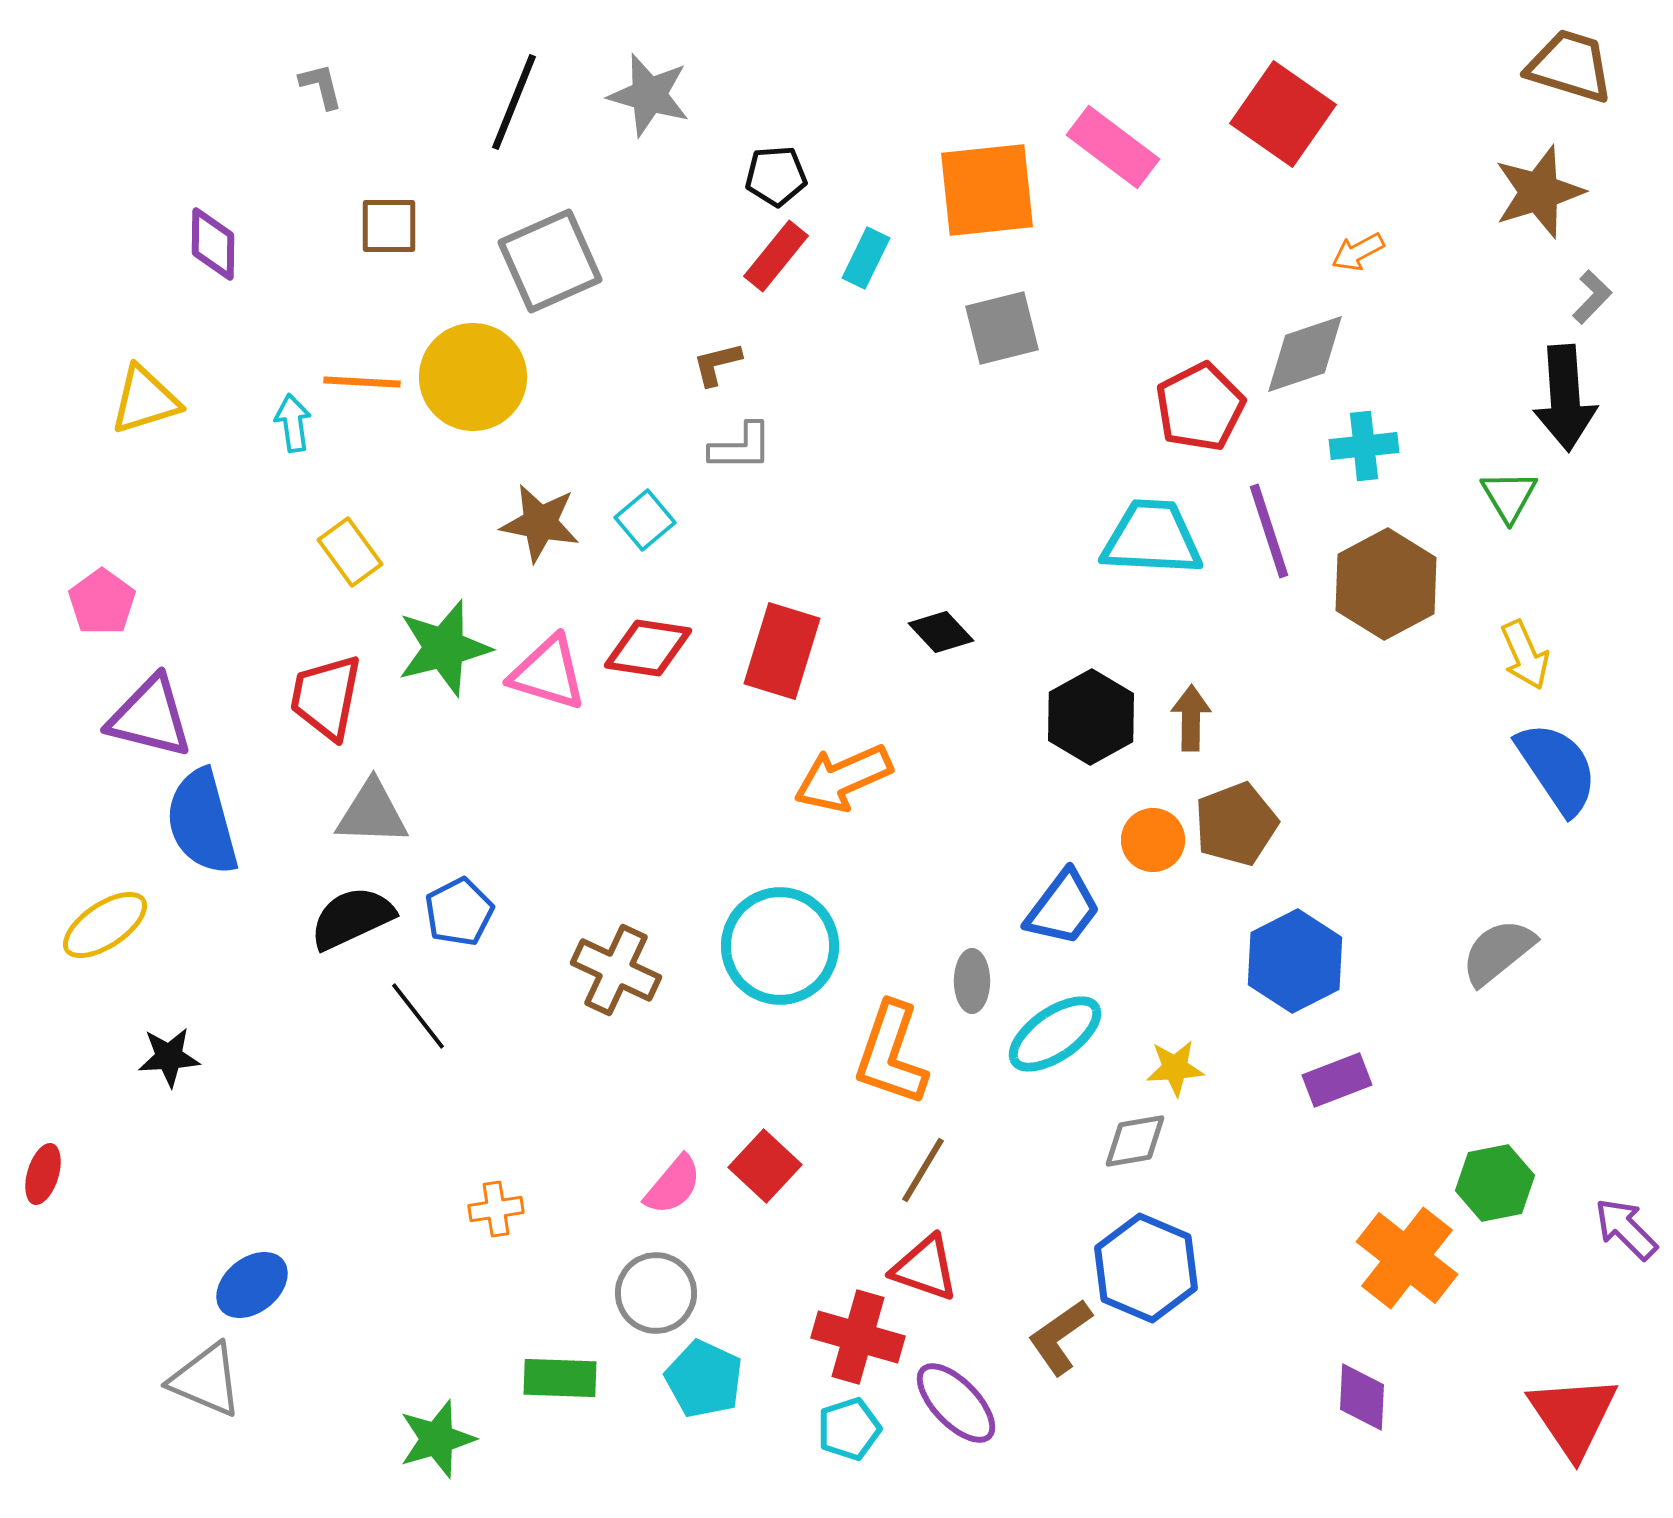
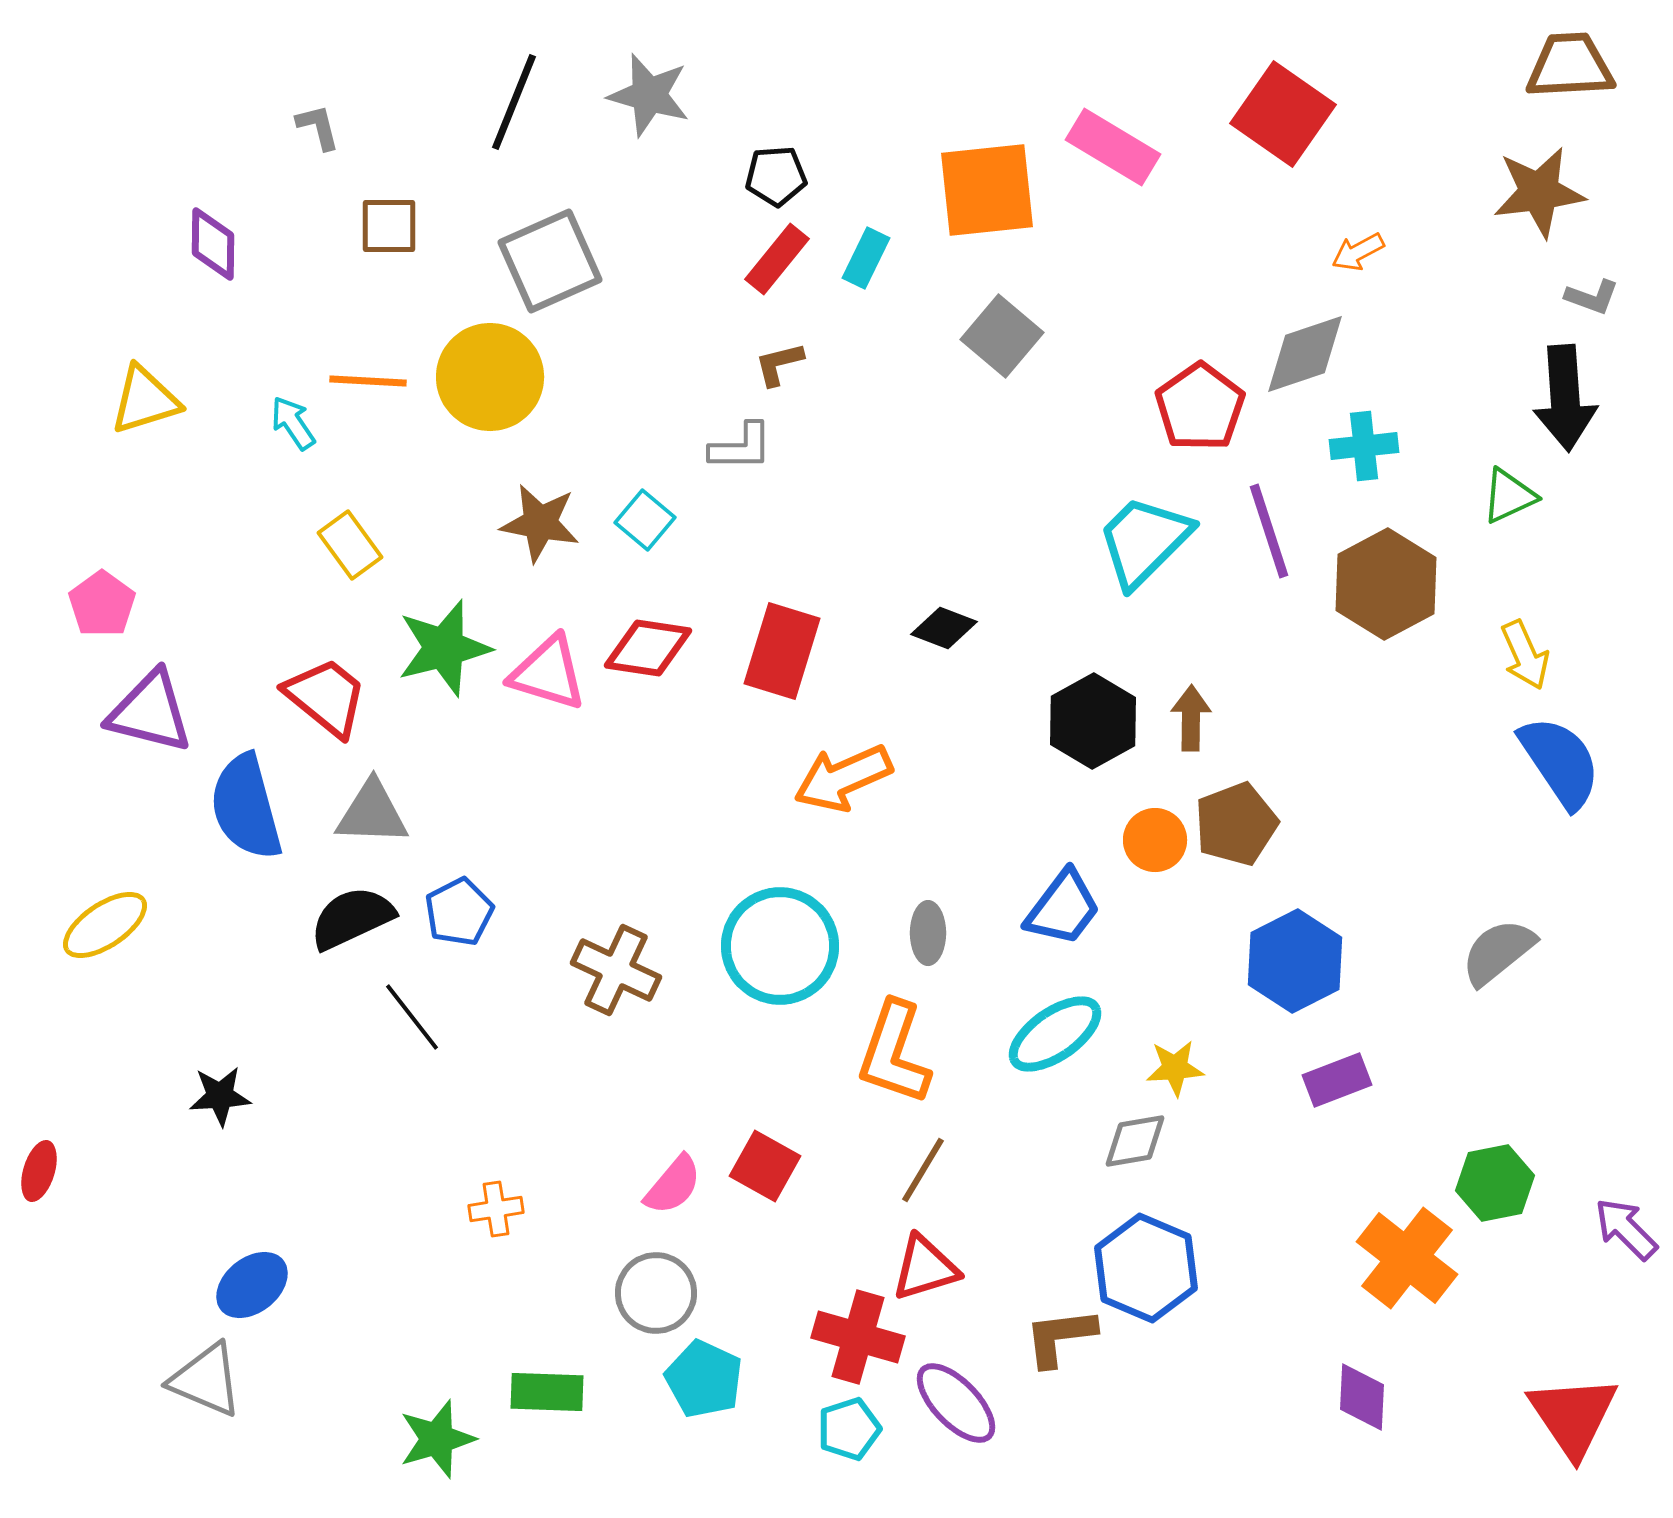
brown trapezoid at (1570, 66): rotated 20 degrees counterclockwise
gray L-shape at (321, 86): moved 3 px left, 41 px down
pink rectangle at (1113, 147): rotated 6 degrees counterclockwise
brown star at (1539, 192): rotated 10 degrees clockwise
red rectangle at (776, 256): moved 1 px right, 3 px down
gray L-shape at (1592, 297): rotated 66 degrees clockwise
gray square at (1002, 328): moved 8 px down; rotated 36 degrees counterclockwise
brown L-shape at (717, 364): moved 62 px right
yellow circle at (473, 377): moved 17 px right
orange line at (362, 382): moved 6 px right, 1 px up
red pentagon at (1200, 407): rotated 8 degrees counterclockwise
cyan arrow at (293, 423): rotated 26 degrees counterclockwise
green triangle at (1509, 496): rotated 36 degrees clockwise
cyan square at (645, 520): rotated 10 degrees counterclockwise
cyan trapezoid at (1152, 538): moved 8 px left, 3 px down; rotated 48 degrees counterclockwise
yellow rectangle at (350, 552): moved 7 px up
pink pentagon at (102, 602): moved 2 px down
black diamond at (941, 632): moved 3 px right, 4 px up; rotated 26 degrees counterclockwise
red trapezoid at (326, 697): rotated 118 degrees clockwise
purple triangle at (150, 717): moved 5 px up
black hexagon at (1091, 717): moved 2 px right, 4 px down
blue semicircle at (1557, 768): moved 3 px right, 6 px up
blue semicircle at (202, 822): moved 44 px right, 15 px up
orange circle at (1153, 840): moved 2 px right
gray ellipse at (972, 981): moved 44 px left, 48 px up
black line at (418, 1016): moved 6 px left, 1 px down
orange L-shape at (891, 1054): moved 3 px right, 1 px up
black star at (169, 1057): moved 51 px right, 39 px down
red square at (765, 1166): rotated 14 degrees counterclockwise
red ellipse at (43, 1174): moved 4 px left, 3 px up
red triangle at (925, 1268): rotated 36 degrees counterclockwise
brown L-shape at (1060, 1337): rotated 28 degrees clockwise
green rectangle at (560, 1378): moved 13 px left, 14 px down
